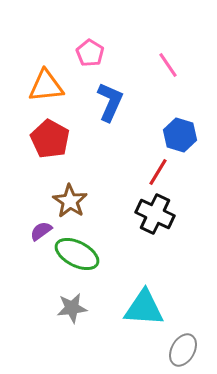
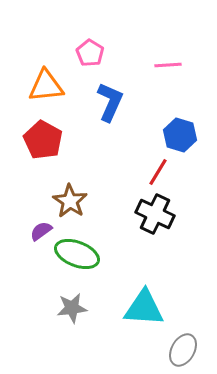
pink line: rotated 60 degrees counterclockwise
red pentagon: moved 7 px left, 1 px down
green ellipse: rotated 6 degrees counterclockwise
